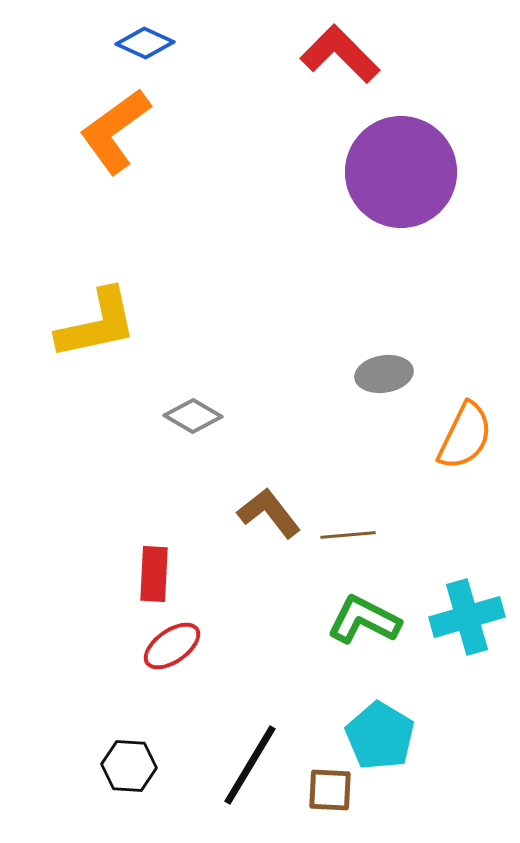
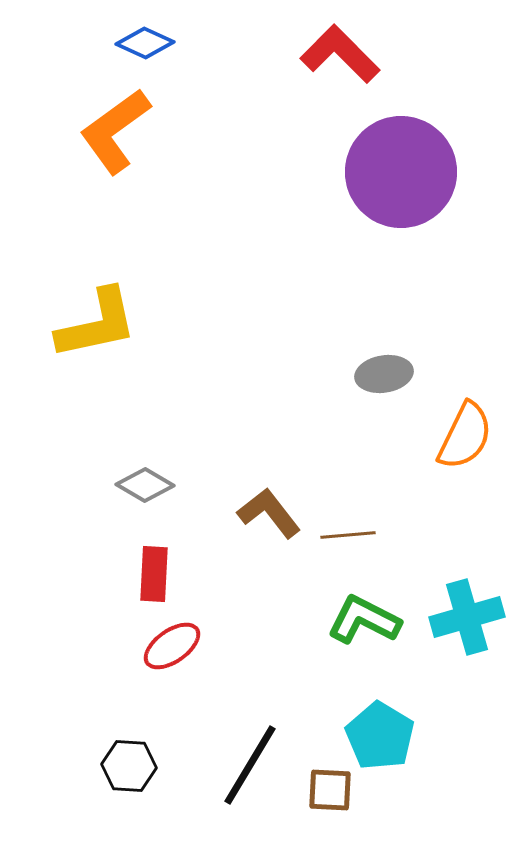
gray diamond: moved 48 px left, 69 px down
